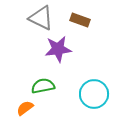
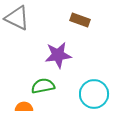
gray triangle: moved 24 px left
purple star: moved 6 px down
orange semicircle: moved 1 px left, 1 px up; rotated 36 degrees clockwise
